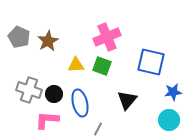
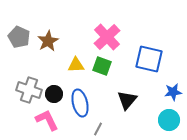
pink cross: rotated 20 degrees counterclockwise
blue square: moved 2 px left, 3 px up
pink L-shape: rotated 60 degrees clockwise
